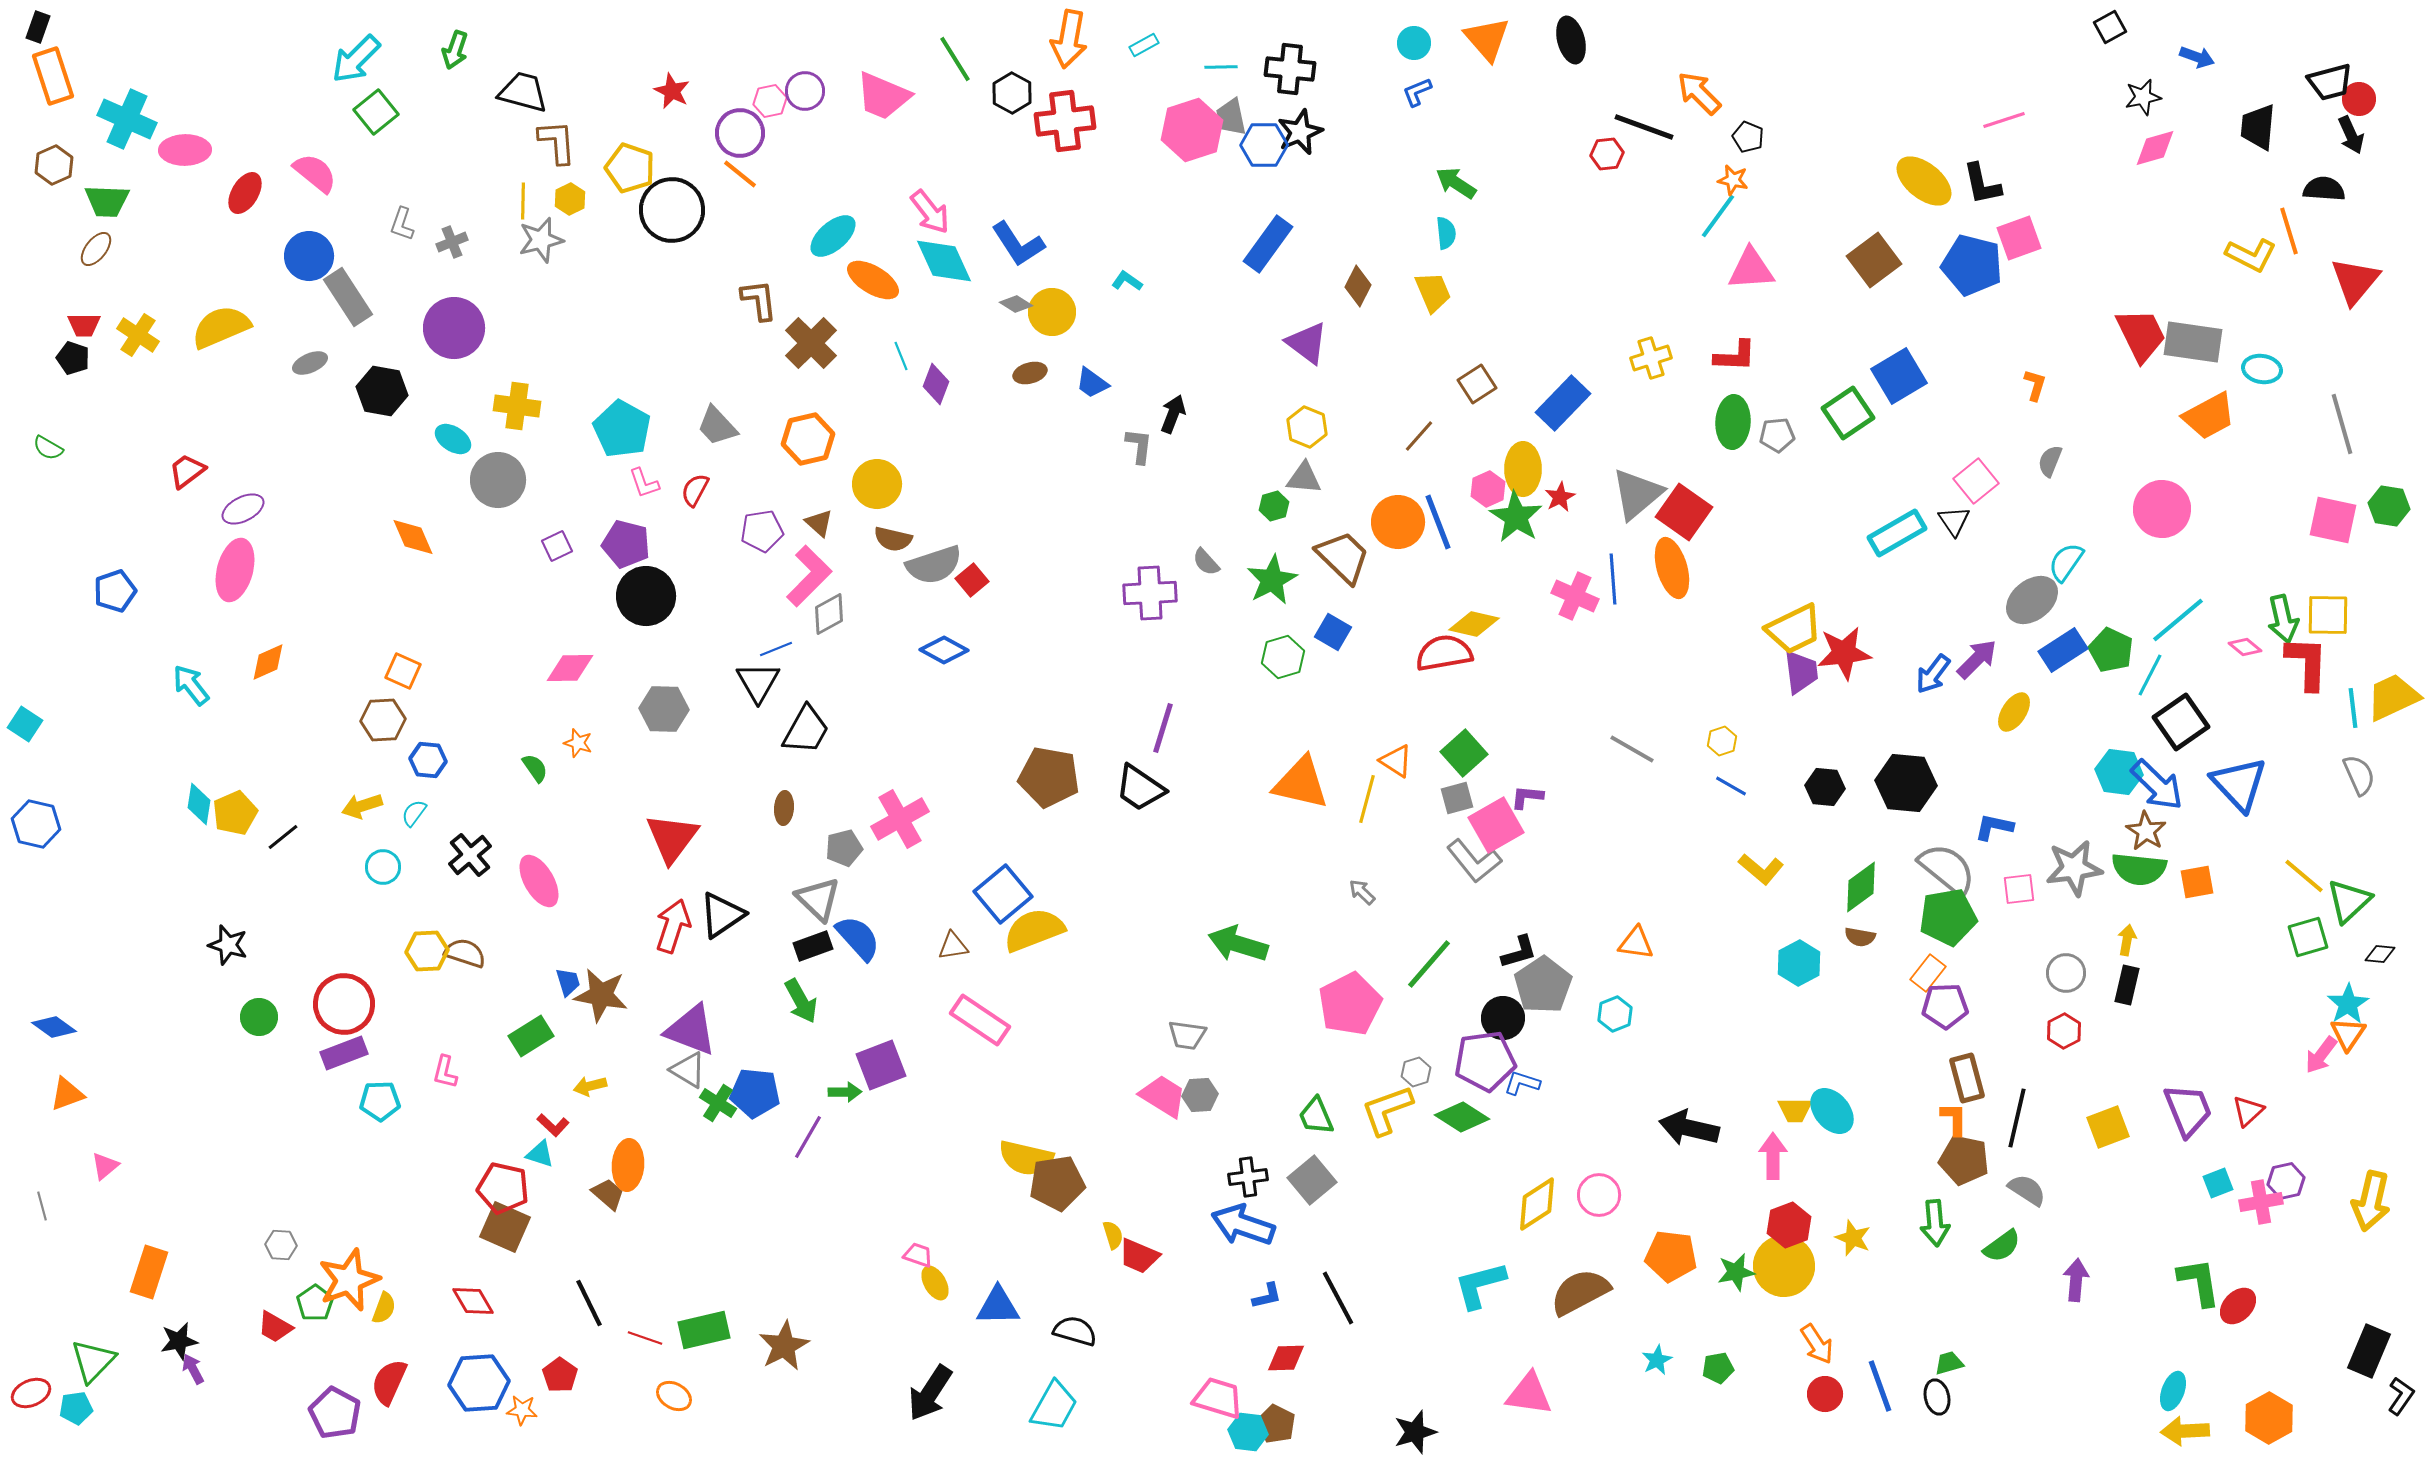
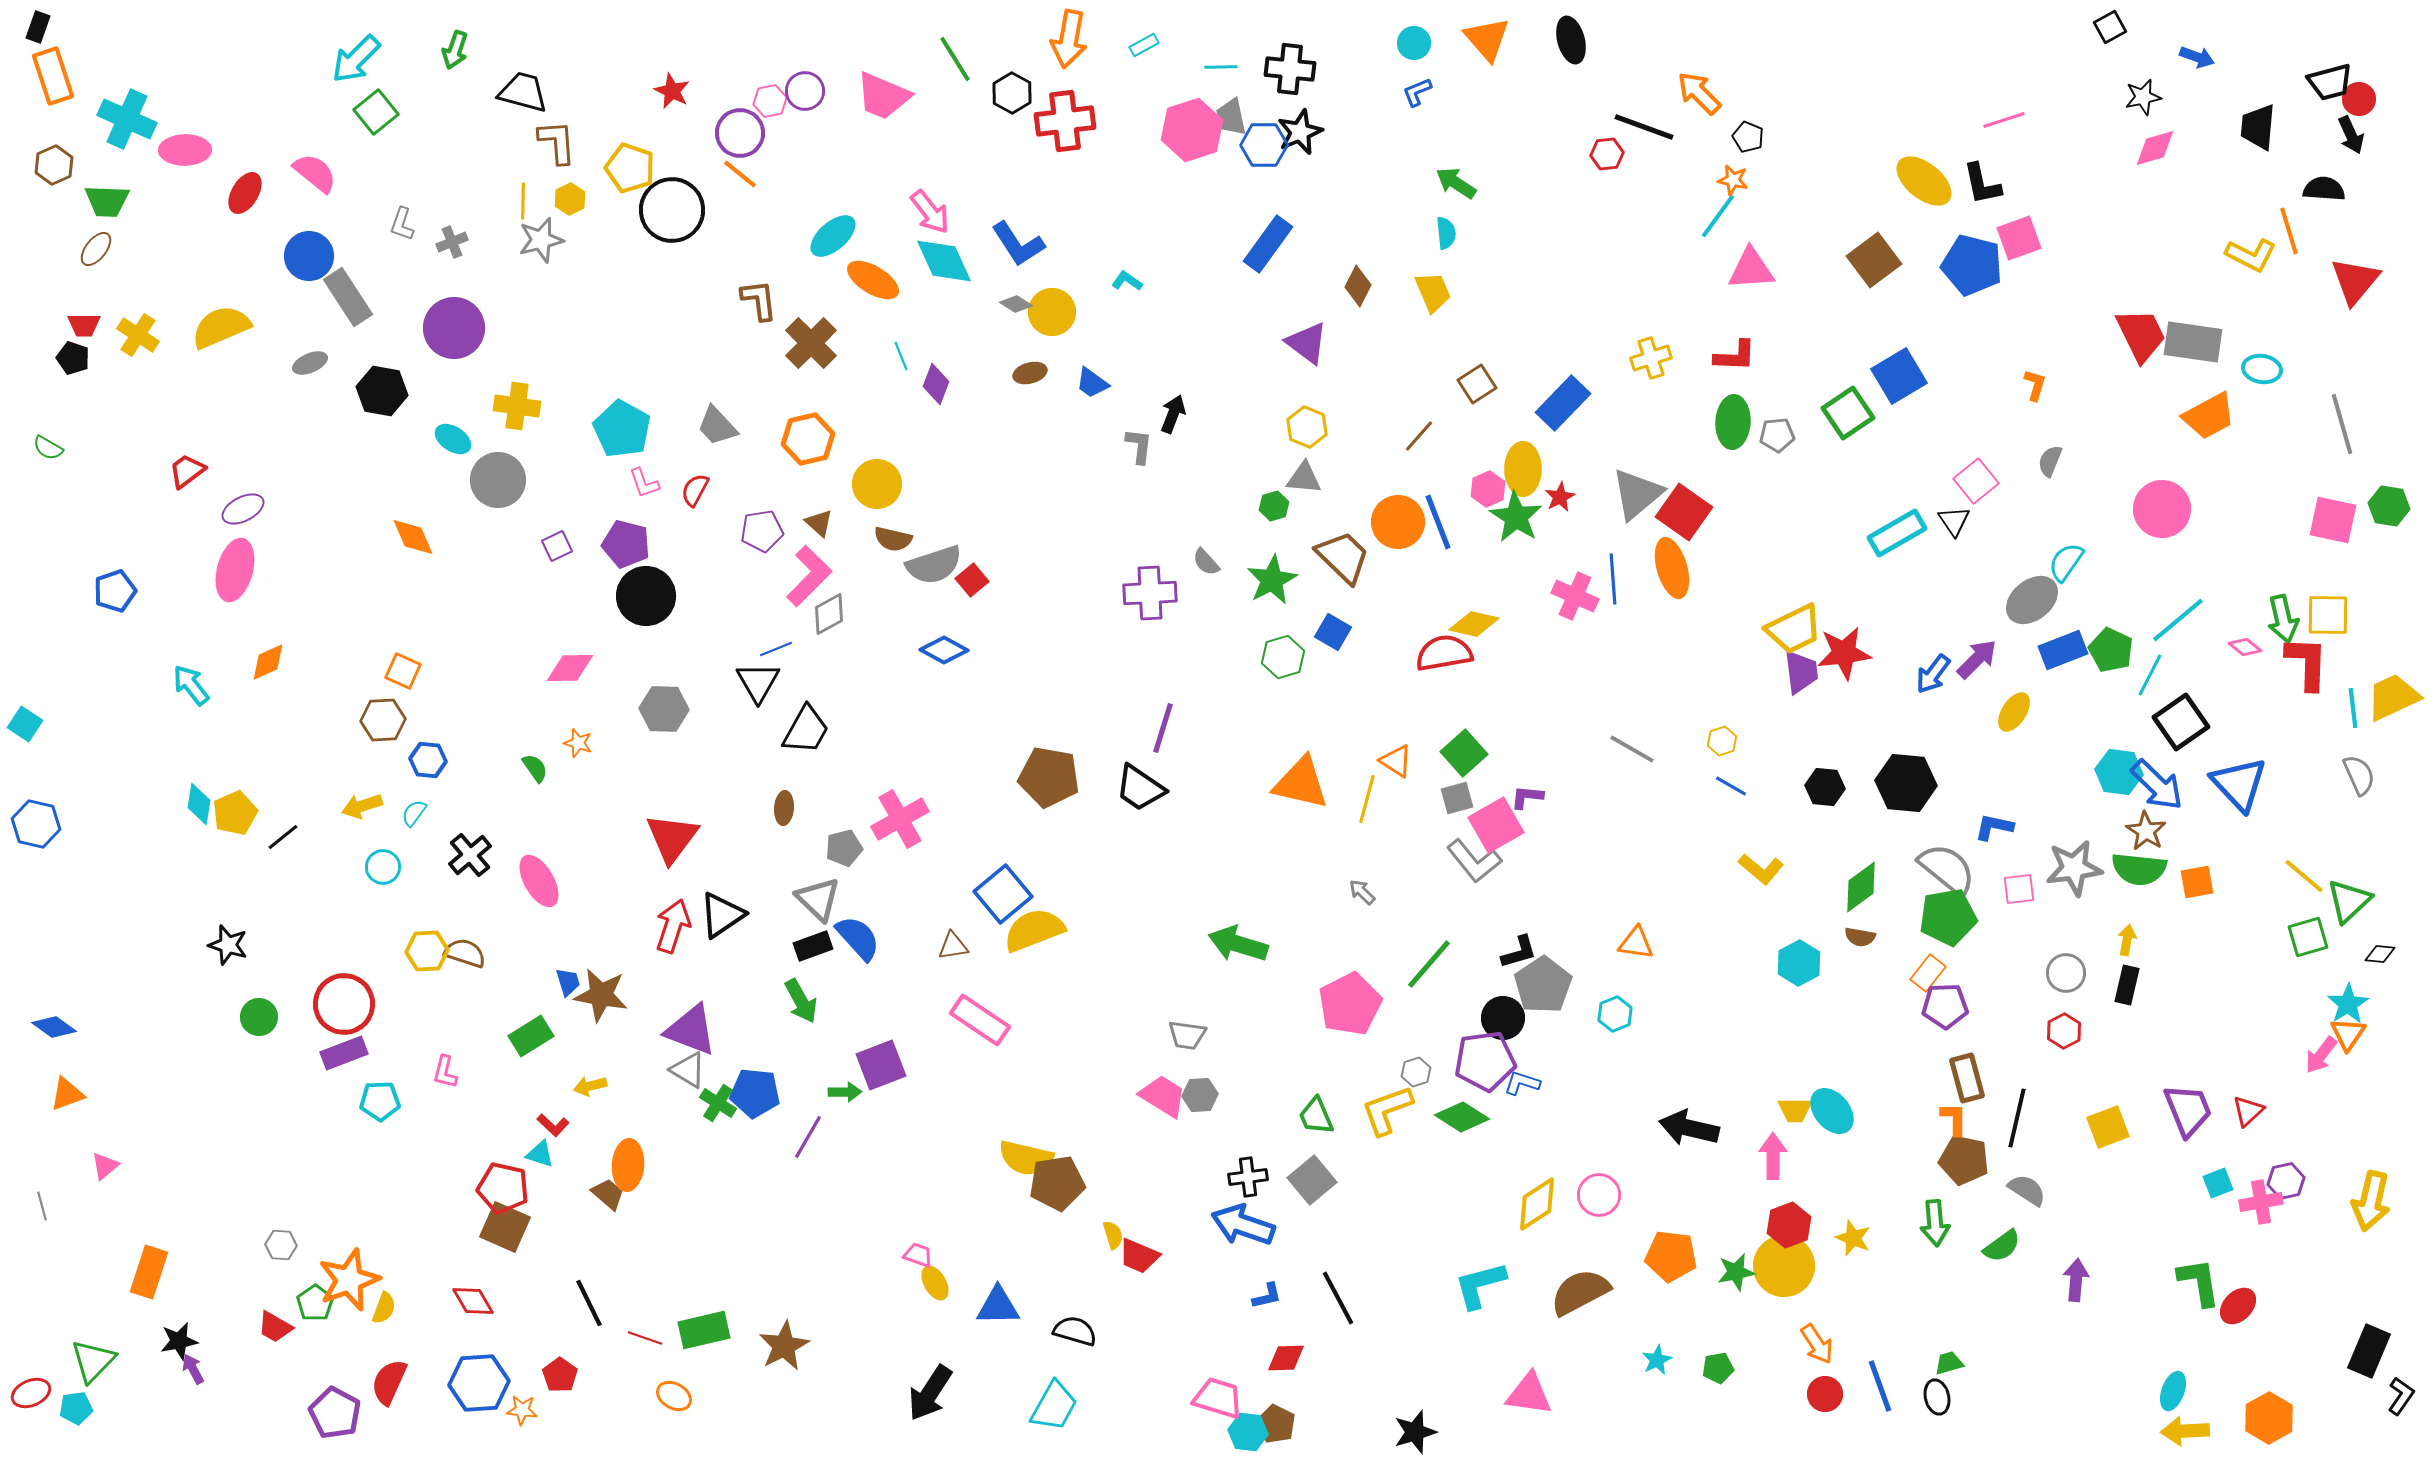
blue rectangle at (2063, 650): rotated 12 degrees clockwise
